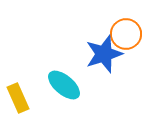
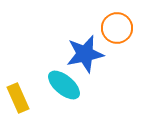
orange circle: moved 9 px left, 6 px up
blue star: moved 19 px left; rotated 6 degrees clockwise
